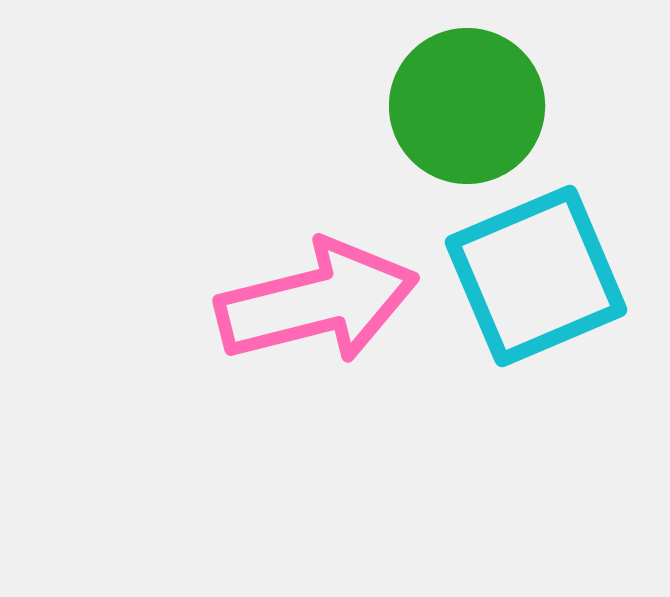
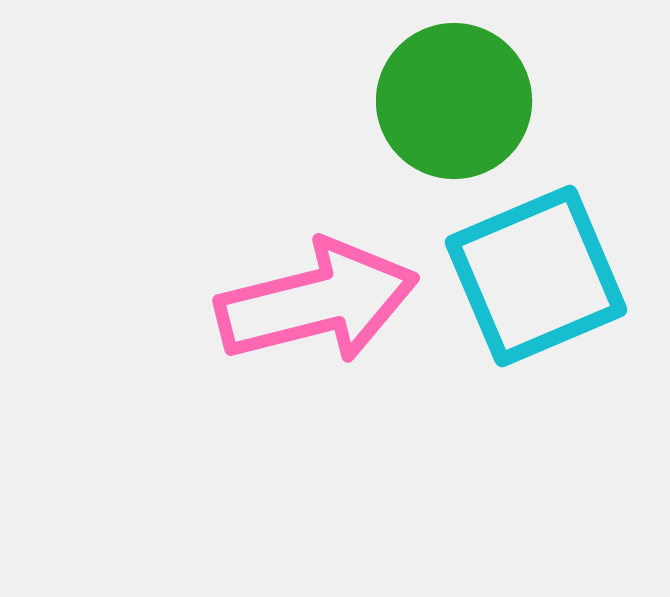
green circle: moved 13 px left, 5 px up
